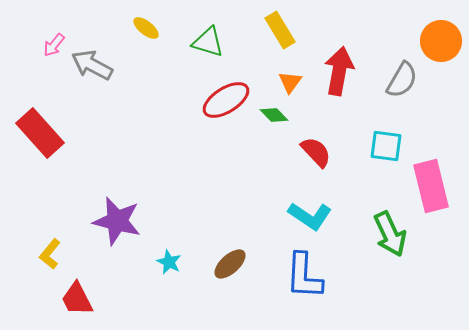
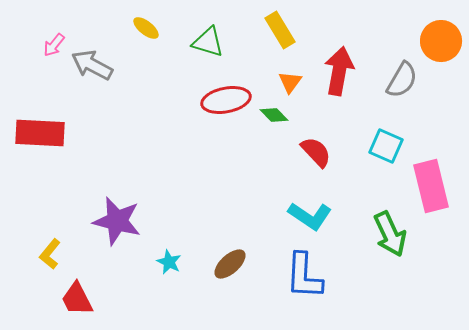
red ellipse: rotated 21 degrees clockwise
red rectangle: rotated 45 degrees counterclockwise
cyan square: rotated 16 degrees clockwise
